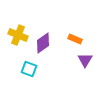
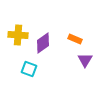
yellow cross: rotated 18 degrees counterclockwise
